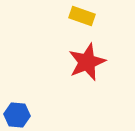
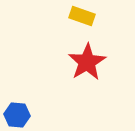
red star: rotated 9 degrees counterclockwise
